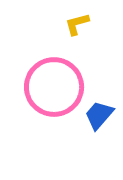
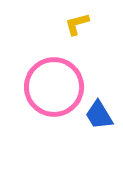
blue trapezoid: rotated 72 degrees counterclockwise
